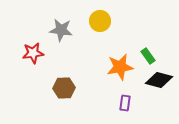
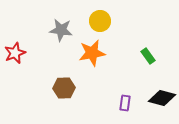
red star: moved 18 px left; rotated 15 degrees counterclockwise
orange star: moved 28 px left, 14 px up
black diamond: moved 3 px right, 18 px down
